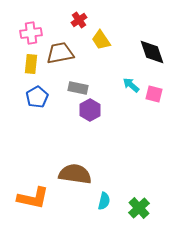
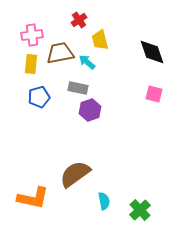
pink cross: moved 1 px right, 2 px down
yellow trapezoid: moved 1 px left; rotated 20 degrees clockwise
cyan arrow: moved 44 px left, 23 px up
blue pentagon: moved 2 px right; rotated 15 degrees clockwise
purple hexagon: rotated 10 degrees clockwise
brown semicircle: rotated 44 degrees counterclockwise
cyan semicircle: rotated 24 degrees counterclockwise
green cross: moved 1 px right, 2 px down
